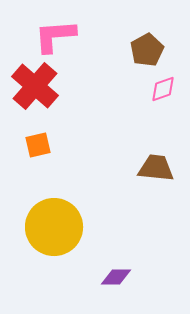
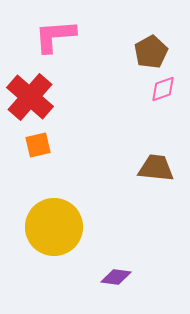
brown pentagon: moved 4 px right, 2 px down
red cross: moved 5 px left, 11 px down
purple diamond: rotated 8 degrees clockwise
